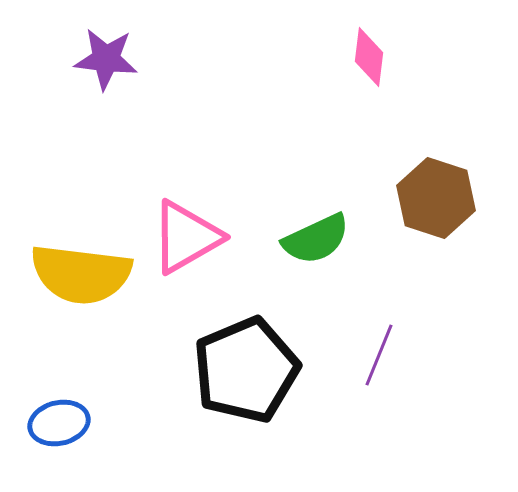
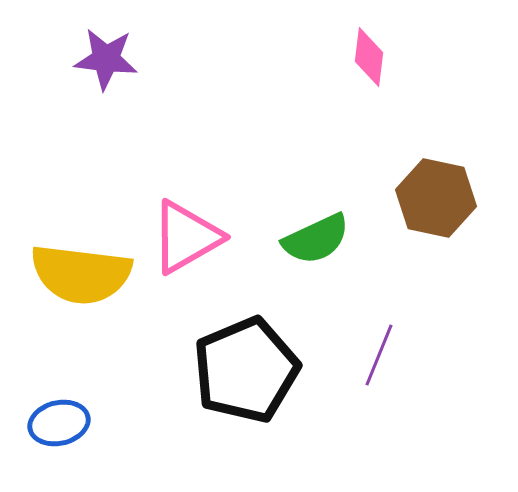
brown hexagon: rotated 6 degrees counterclockwise
